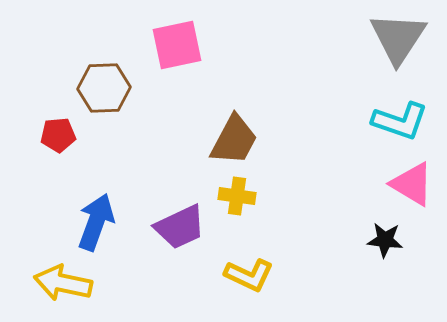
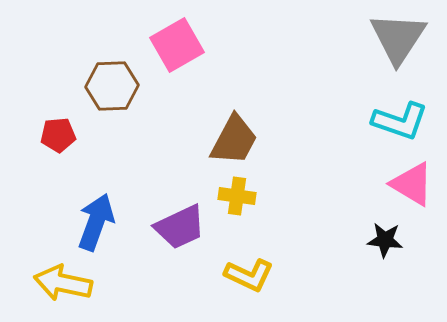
pink square: rotated 18 degrees counterclockwise
brown hexagon: moved 8 px right, 2 px up
